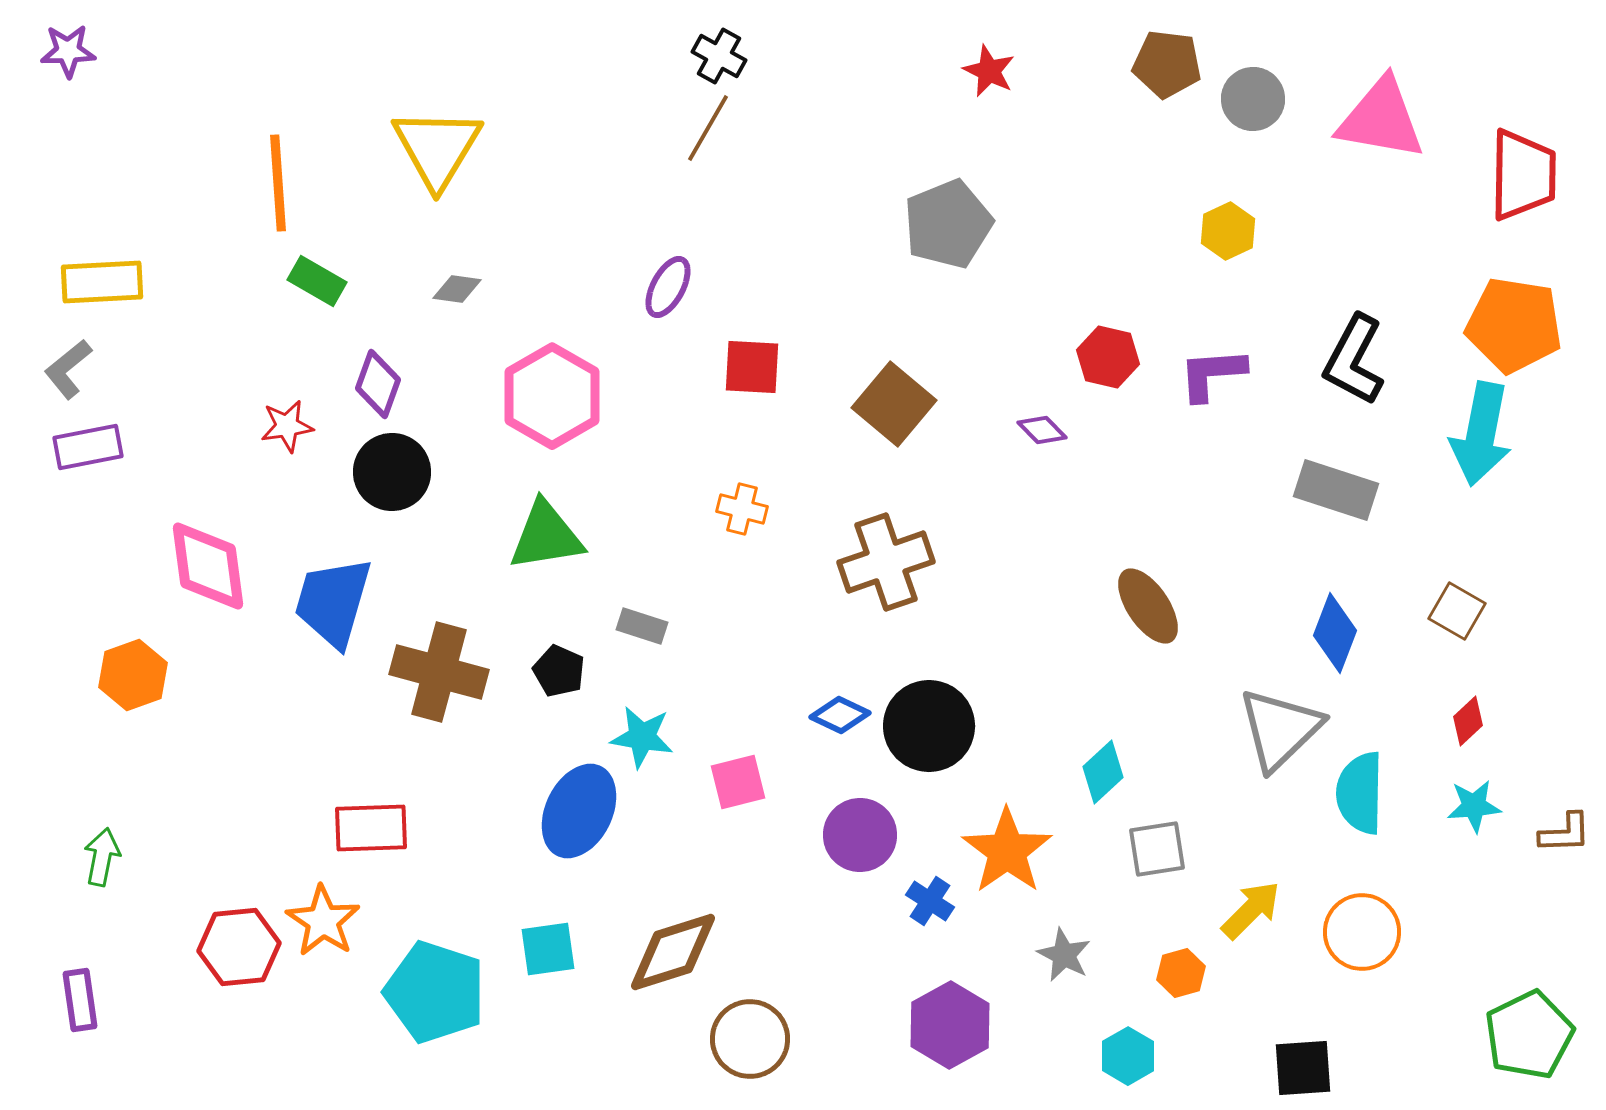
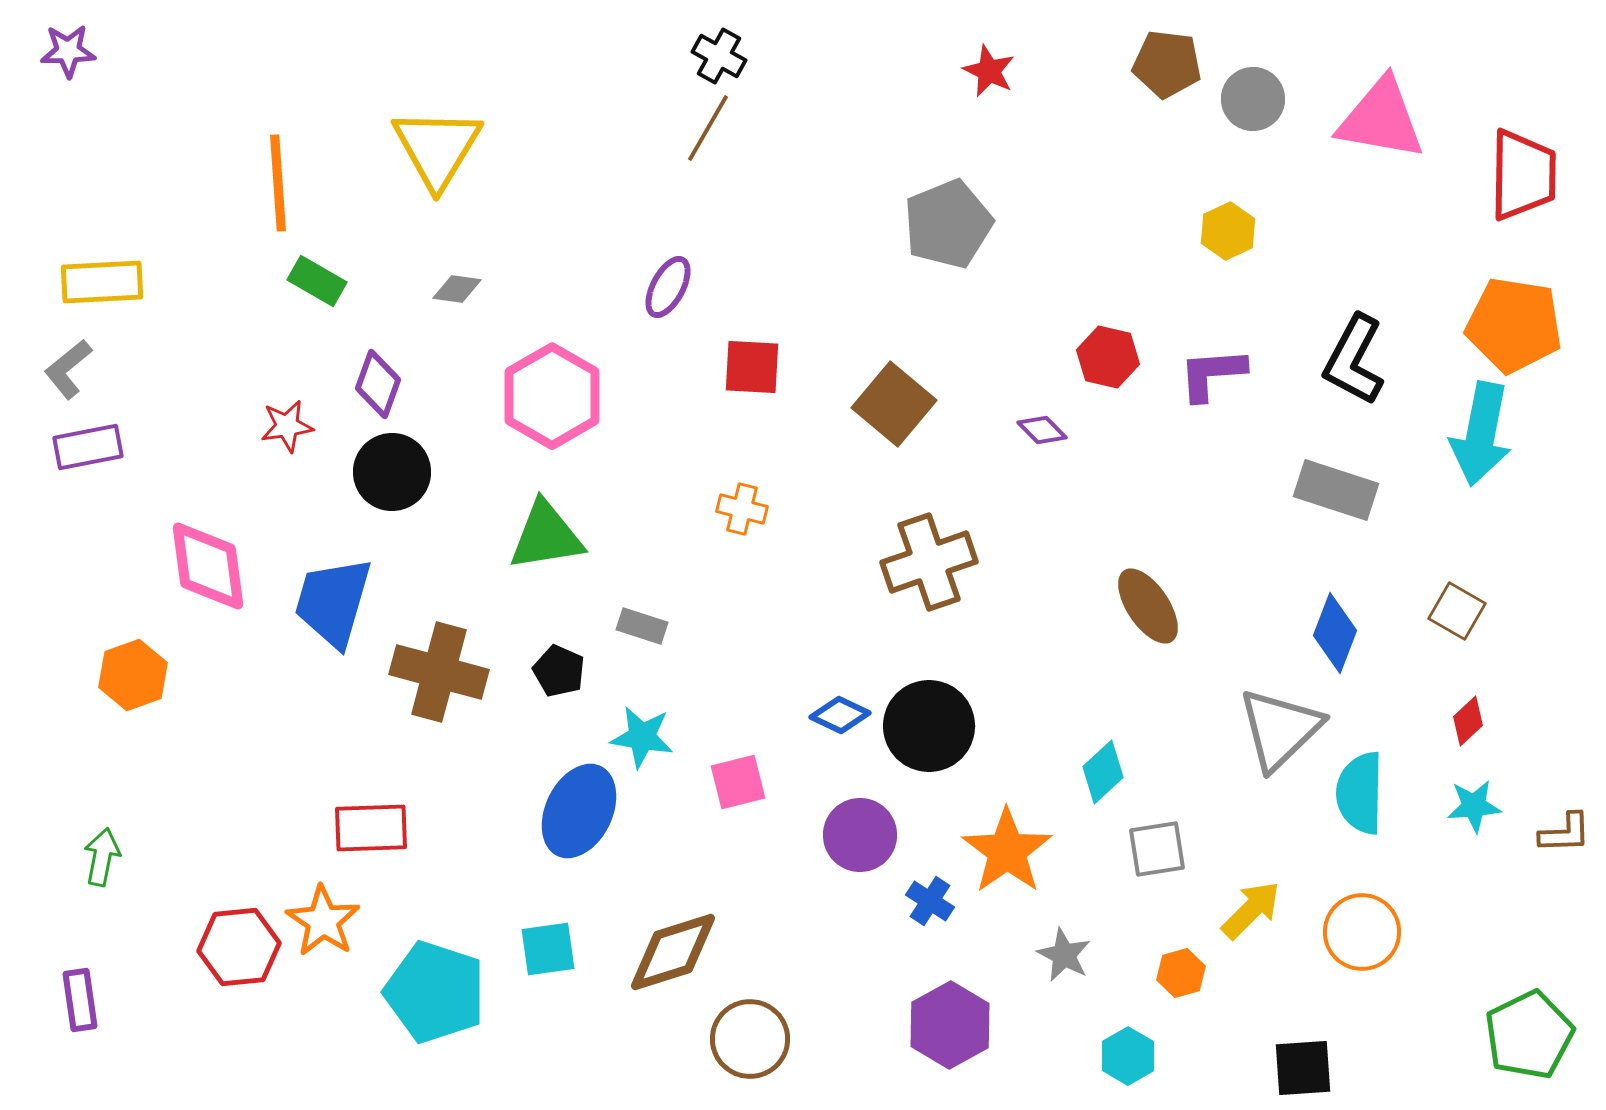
brown cross at (886, 562): moved 43 px right
